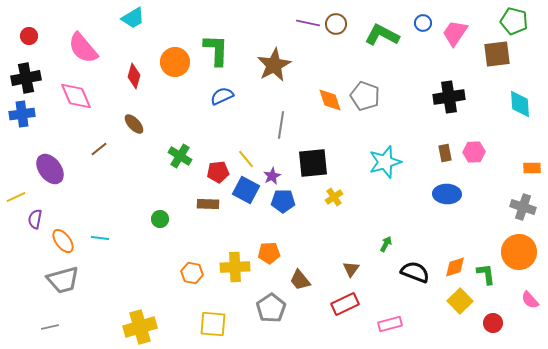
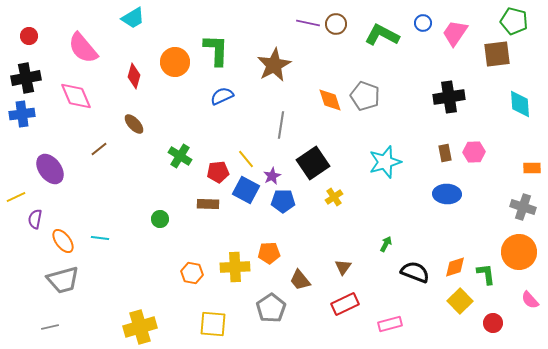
black square at (313, 163): rotated 28 degrees counterclockwise
brown triangle at (351, 269): moved 8 px left, 2 px up
